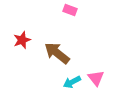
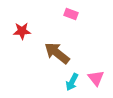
pink rectangle: moved 1 px right, 4 px down
red star: moved 9 px up; rotated 18 degrees clockwise
cyan arrow: rotated 36 degrees counterclockwise
